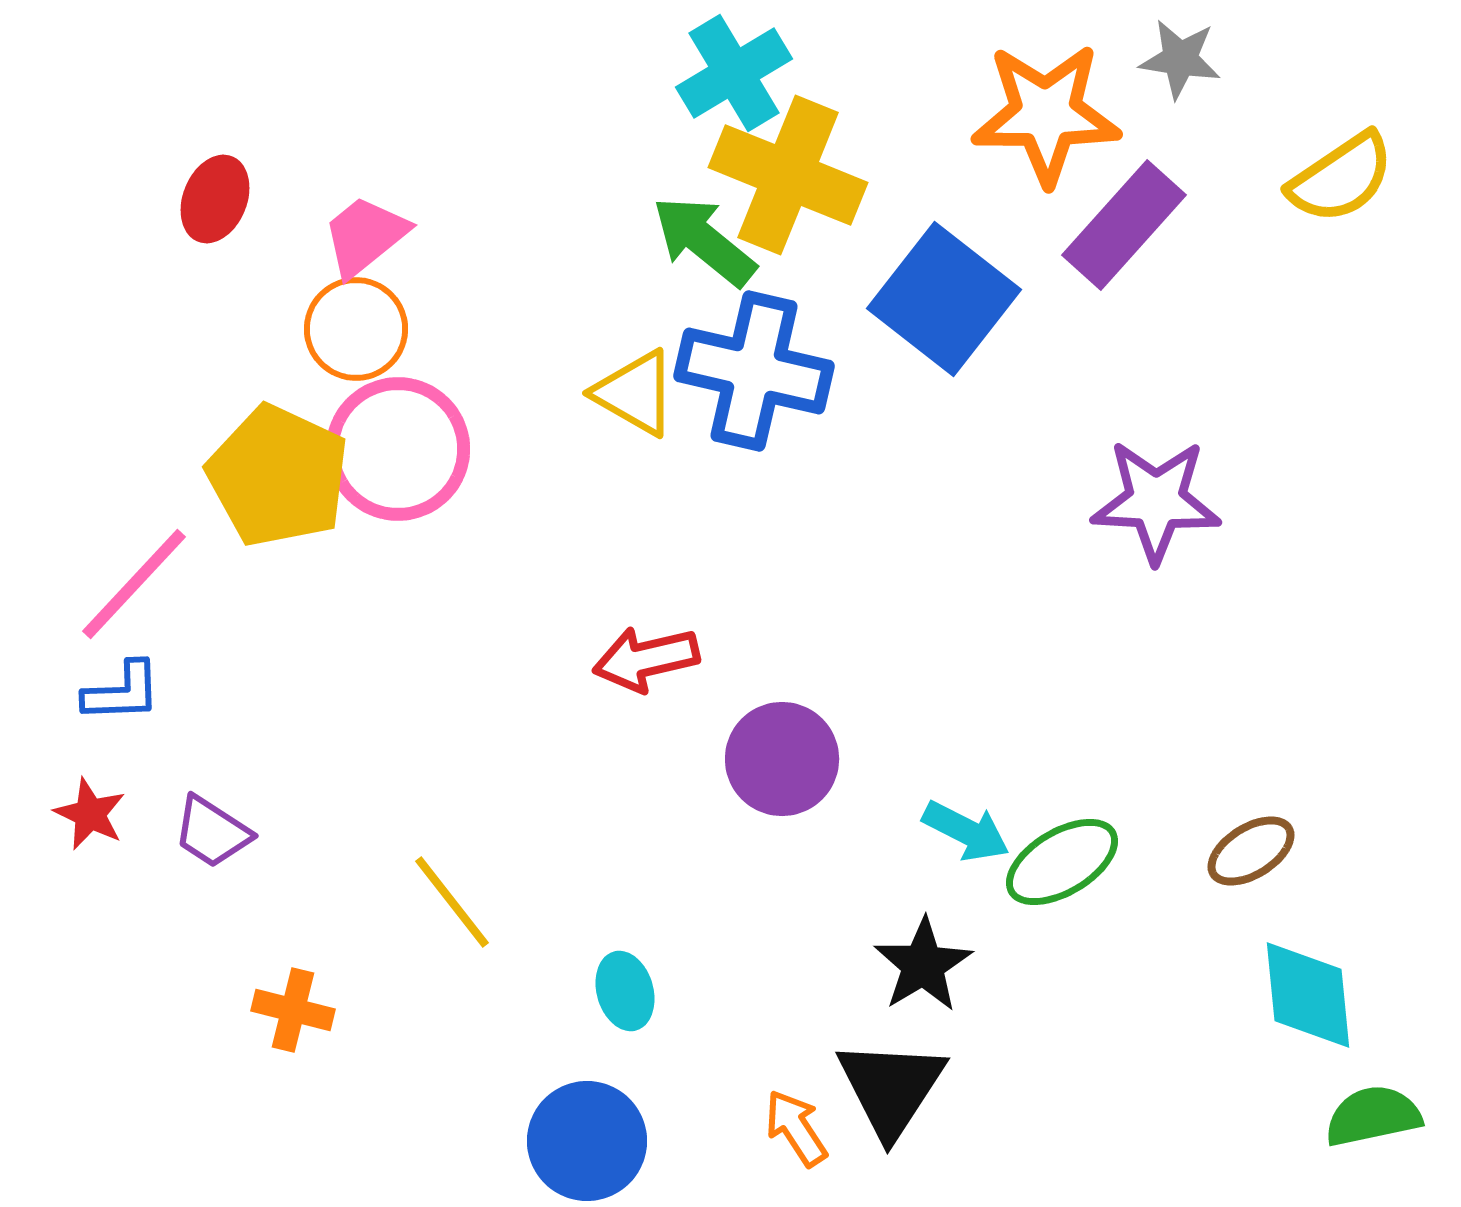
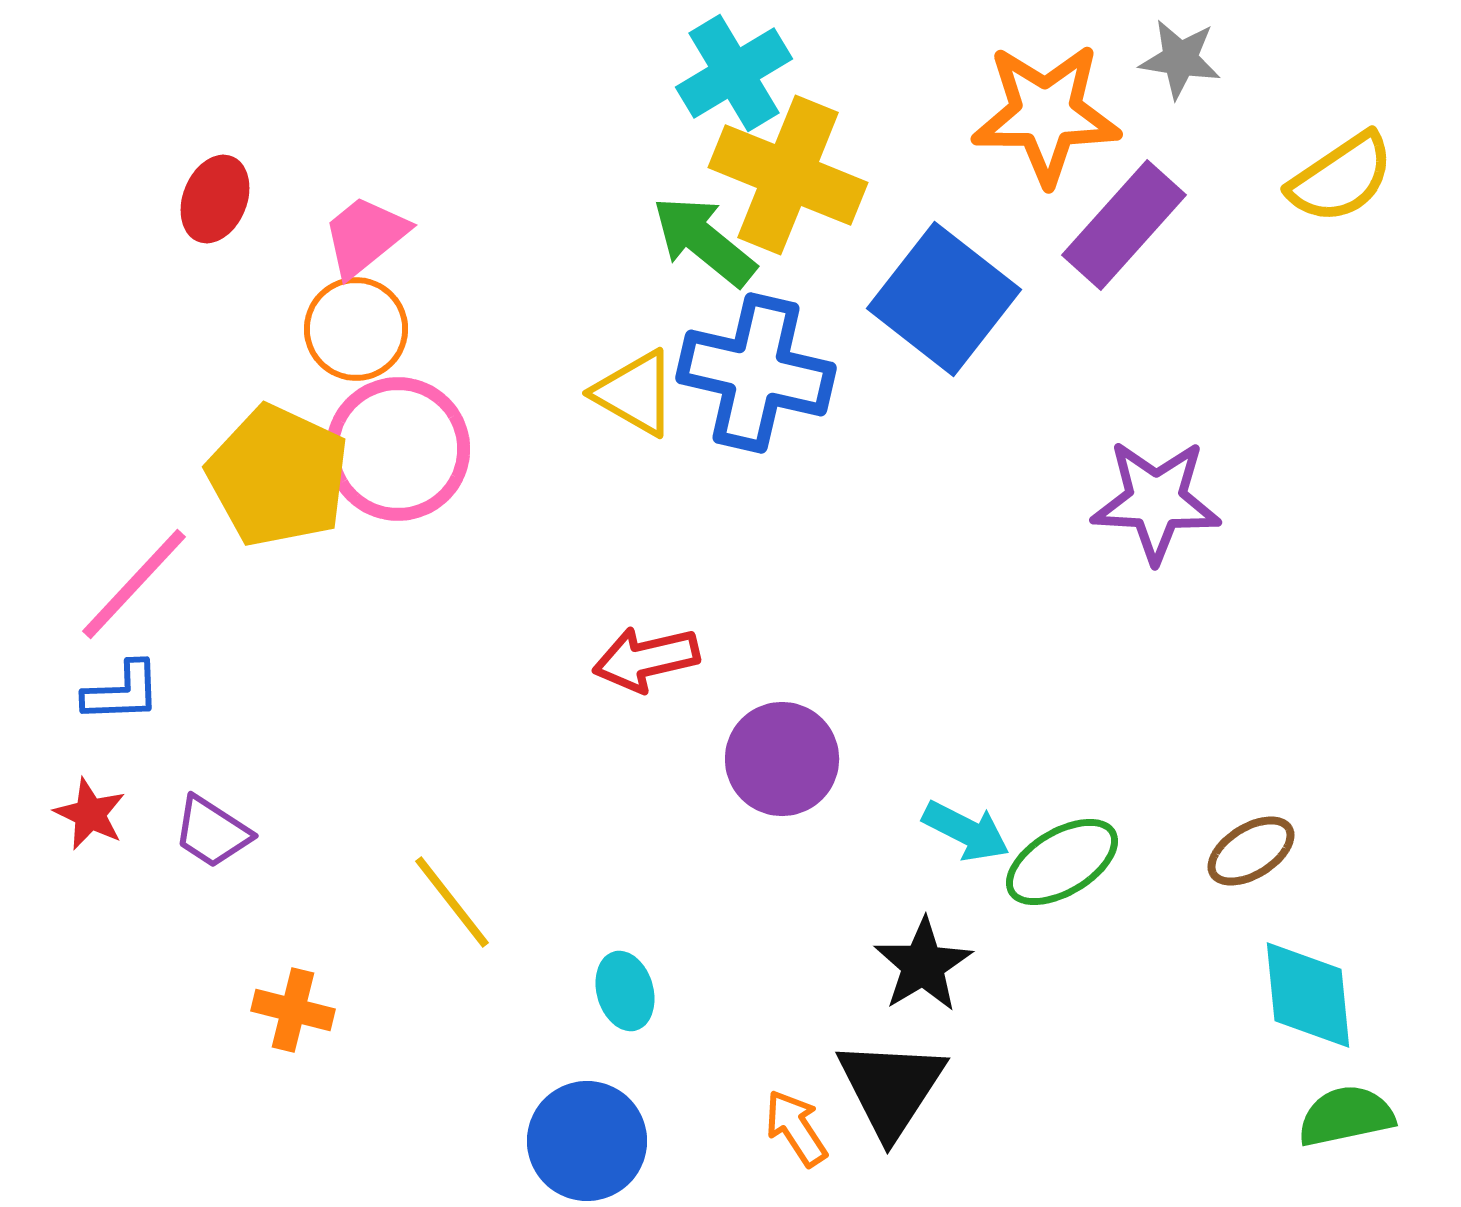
blue cross: moved 2 px right, 2 px down
green semicircle: moved 27 px left
